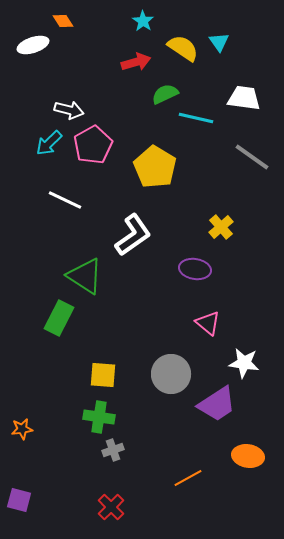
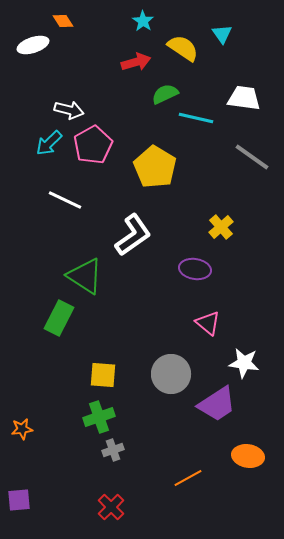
cyan triangle: moved 3 px right, 8 px up
green cross: rotated 28 degrees counterclockwise
purple square: rotated 20 degrees counterclockwise
